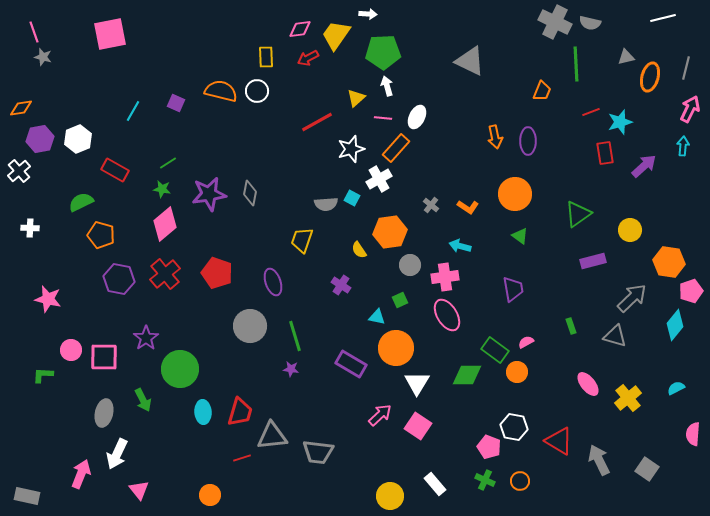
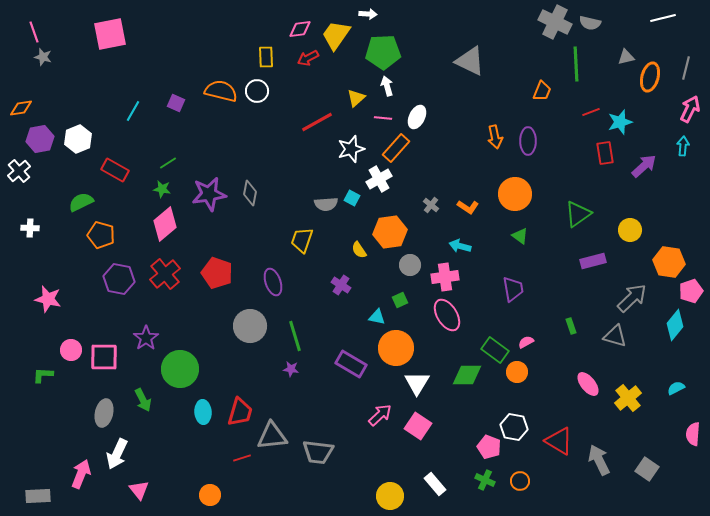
gray rectangle at (27, 496): moved 11 px right; rotated 15 degrees counterclockwise
